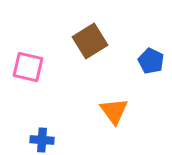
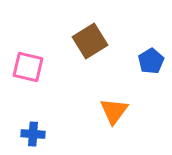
blue pentagon: rotated 15 degrees clockwise
orange triangle: rotated 12 degrees clockwise
blue cross: moved 9 px left, 6 px up
